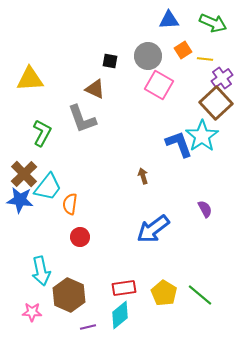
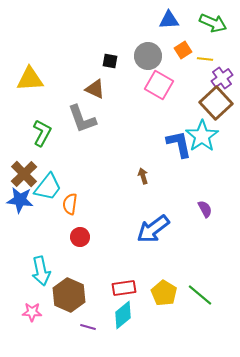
blue L-shape: rotated 8 degrees clockwise
cyan diamond: moved 3 px right
purple line: rotated 28 degrees clockwise
